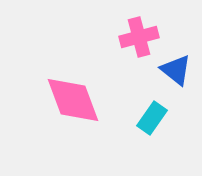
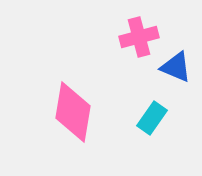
blue triangle: moved 3 px up; rotated 16 degrees counterclockwise
pink diamond: moved 12 px down; rotated 30 degrees clockwise
